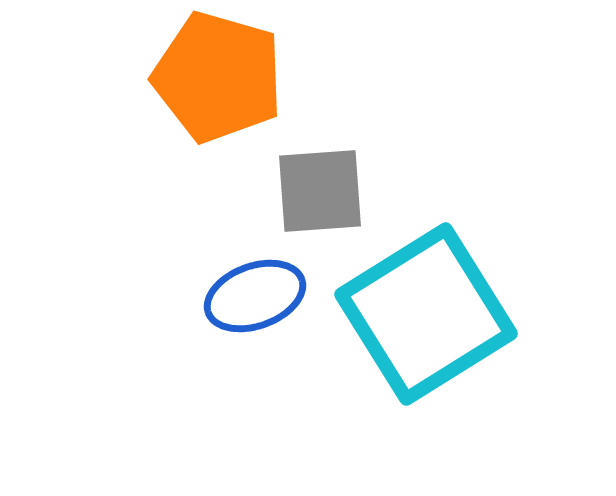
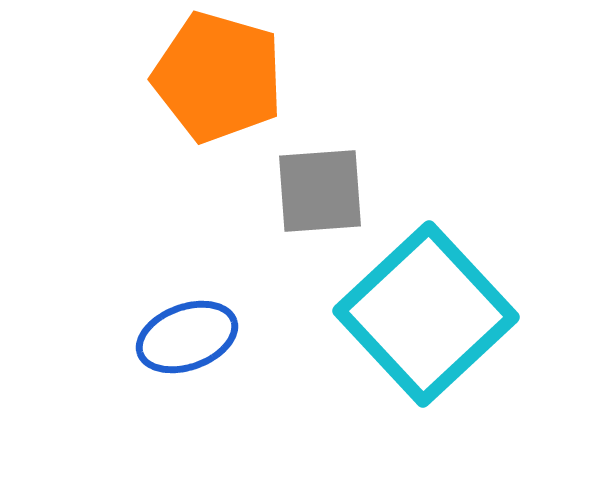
blue ellipse: moved 68 px left, 41 px down
cyan square: rotated 11 degrees counterclockwise
